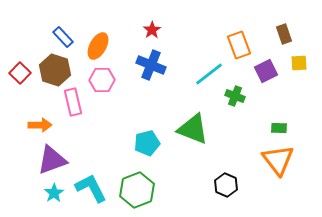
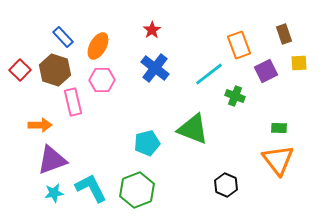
blue cross: moved 4 px right, 3 px down; rotated 16 degrees clockwise
red square: moved 3 px up
cyan star: rotated 24 degrees clockwise
